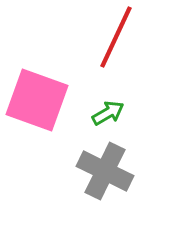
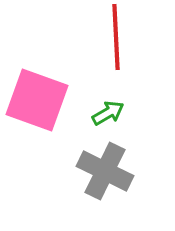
red line: rotated 28 degrees counterclockwise
